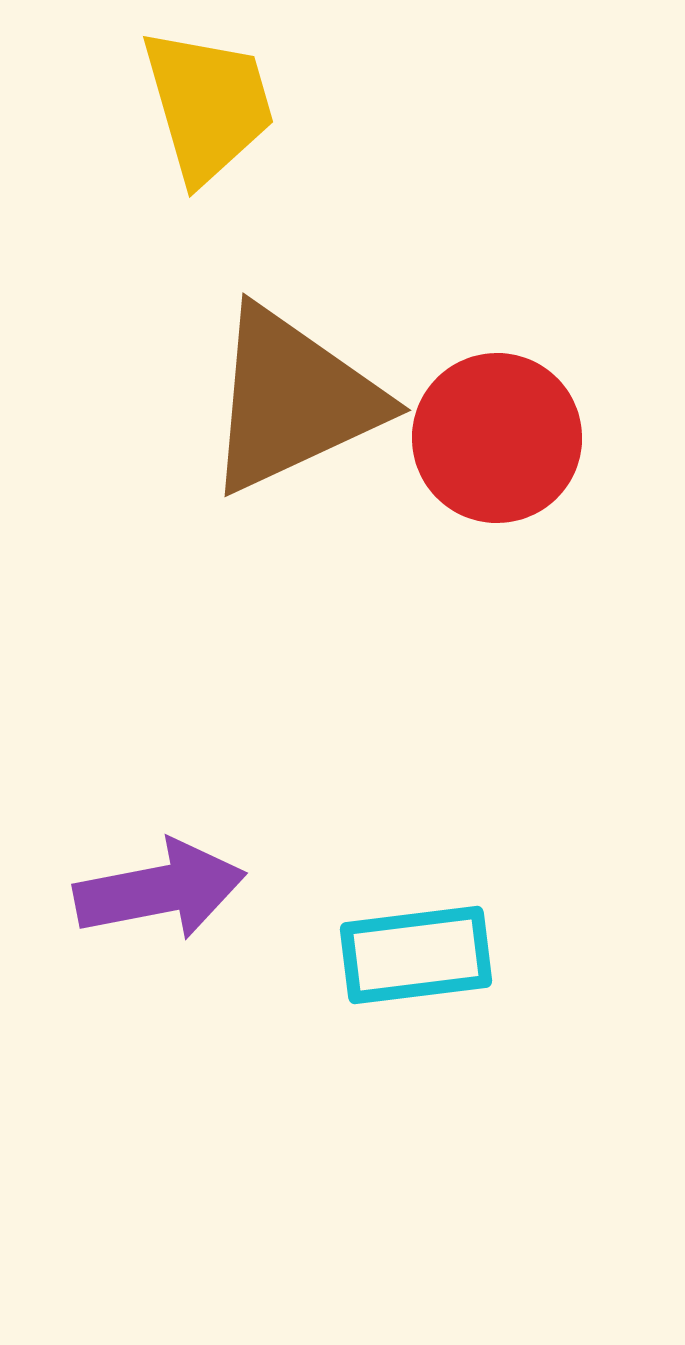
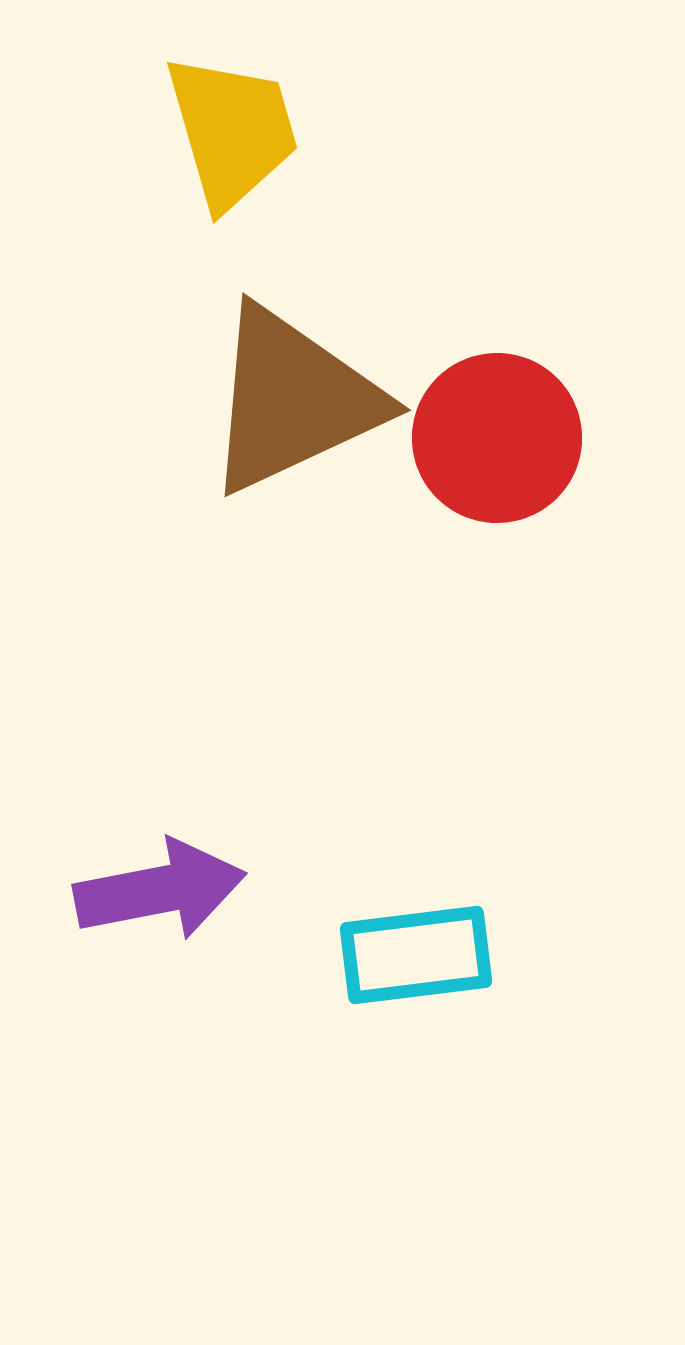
yellow trapezoid: moved 24 px right, 26 px down
